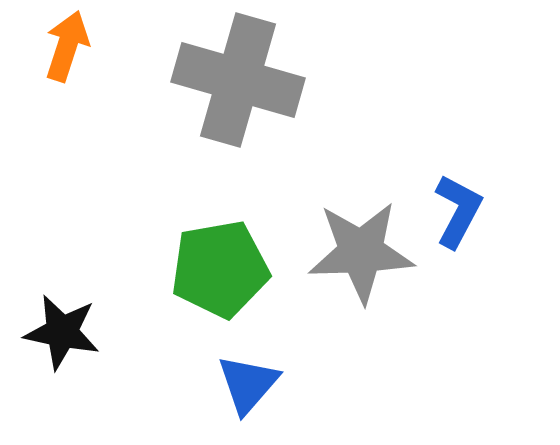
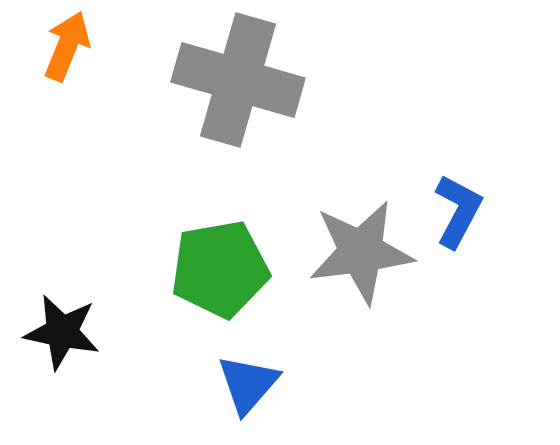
orange arrow: rotated 4 degrees clockwise
gray star: rotated 5 degrees counterclockwise
